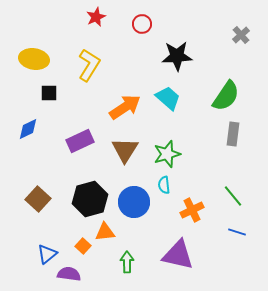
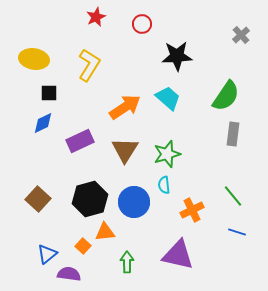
blue diamond: moved 15 px right, 6 px up
